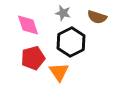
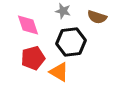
gray star: moved 2 px up
black hexagon: rotated 20 degrees clockwise
orange triangle: rotated 25 degrees counterclockwise
